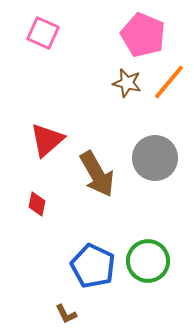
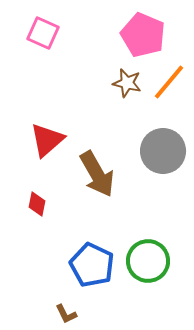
gray circle: moved 8 px right, 7 px up
blue pentagon: moved 1 px left, 1 px up
